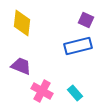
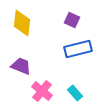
purple square: moved 14 px left
blue rectangle: moved 3 px down
pink cross: rotated 10 degrees clockwise
